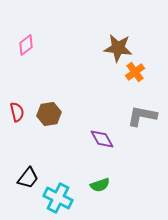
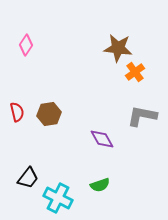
pink diamond: rotated 20 degrees counterclockwise
